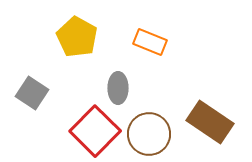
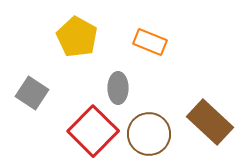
brown rectangle: rotated 9 degrees clockwise
red square: moved 2 px left
